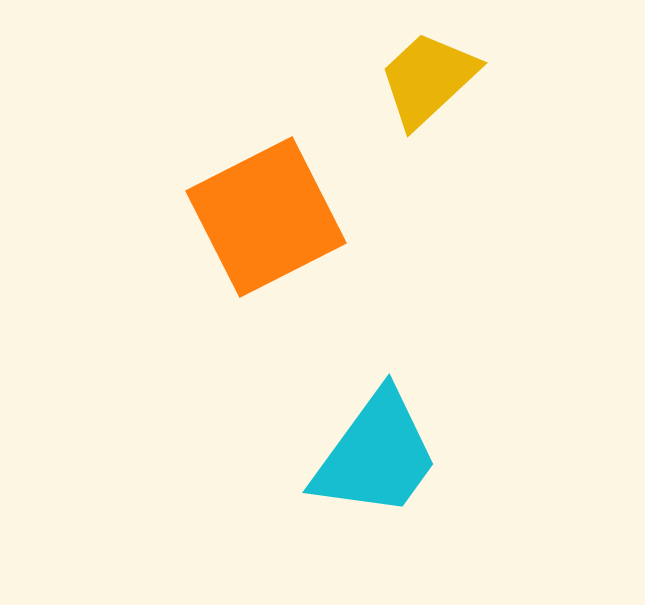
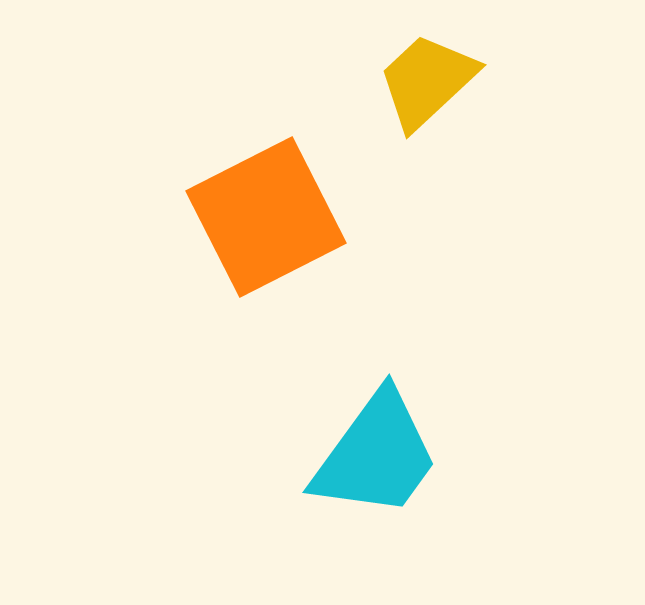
yellow trapezoid: moved 1 px left, 2 px down
